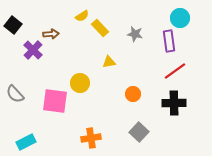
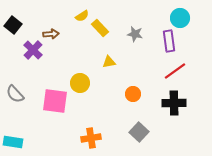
cyan rectangle: moved 13 px left; rotated 36 degrees clockwise
